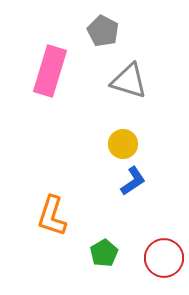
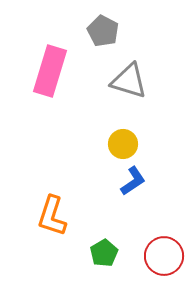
red circle: moved 2 px up
